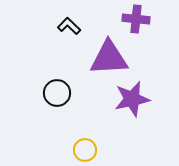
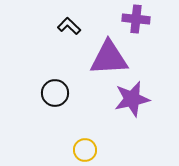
black circle: moved 2 px left
